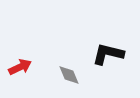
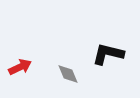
gray diamond: moved 1 px left, 1 px up
